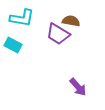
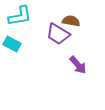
cyan L-shape: moved 2 px left, 2 px up; rotated 20 degrees counterclockwise
cyan rectangle: moved 1 px left, 1 px up
purple arrow: moved 22 px up
